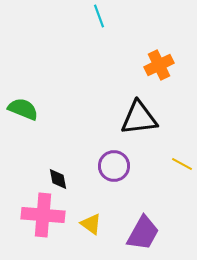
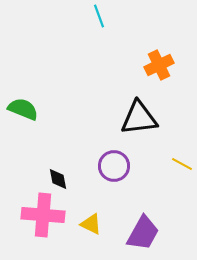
yellow triangle: rotated 10 degrees counterclockwise
